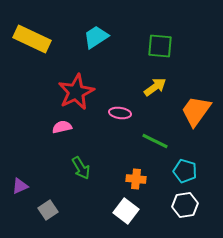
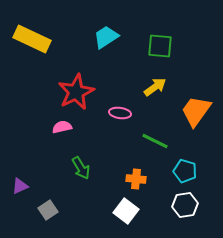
cyan trapezoid: moved 10 px right
